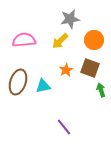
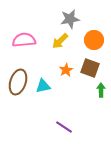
green arrow: rotated 16 degrees clockwise
purple line: rotated 18 degrees counterclockwise
